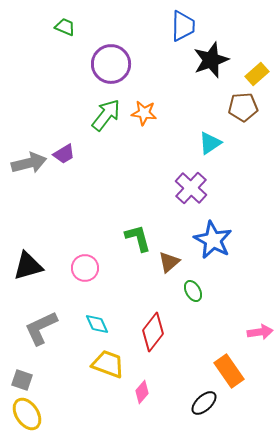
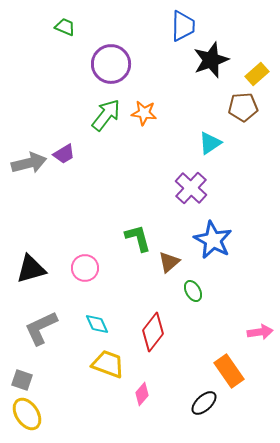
black triangle: moved 3 px right, 3 px down
pink diamond: moved 2 px down
